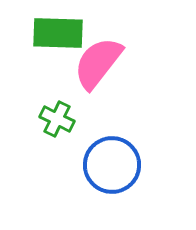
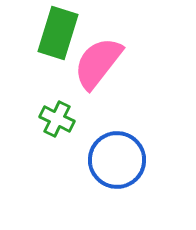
green rectangle: rotated 75 degrees counterclockwise
blue circle: moved 5 px right, 5 px up
